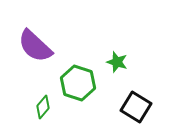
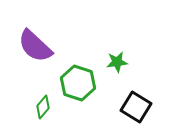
green star: rotated 25 degrees counterclockwise
